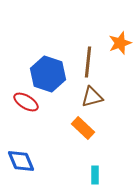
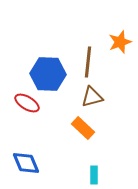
orange star: moved 1 px up
blue hexagon: rotated 16 degrees counterclockwise
red ellipse: moved 1 px right, 1 px down
blue diamond: moved 5 px right, 2 px down
cyan rectangle: moved 1 px left
